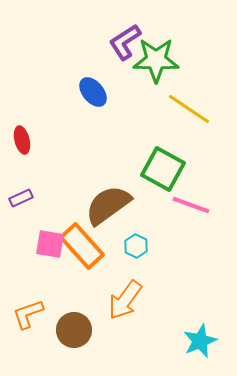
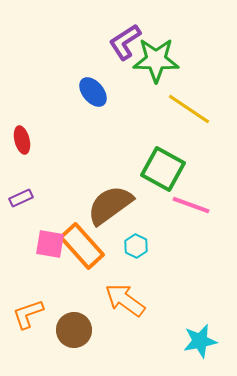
brown semicircle: moved 2 px right
orange arrow: rotated 90 degrees clockwise
cyan star: rotated 12 degrees clockwise
